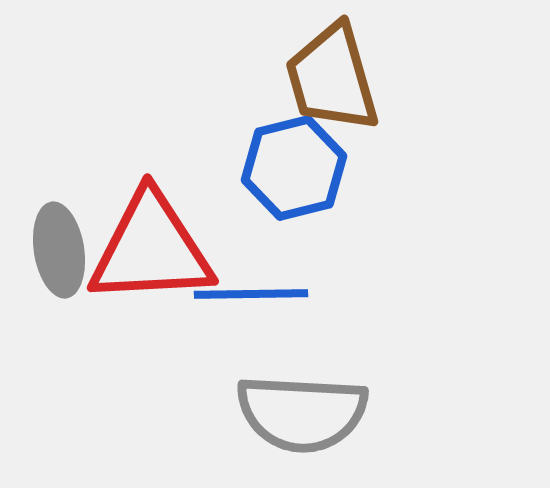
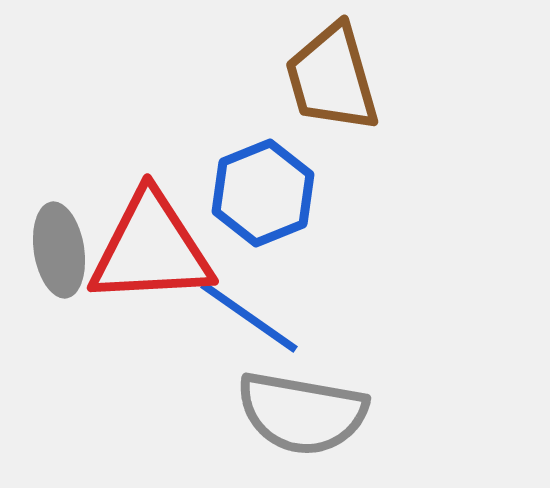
blue hexagon: moved 31 px left, 25 px down; rotated 8 degrees counterclockwise
blue line: moved 2 px left, 23 px down; rotated 36 degrees clockwise
gray semicircle: rotated 7 degrees clockwise
